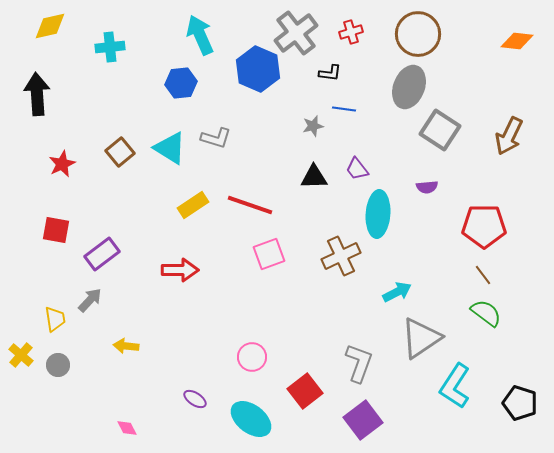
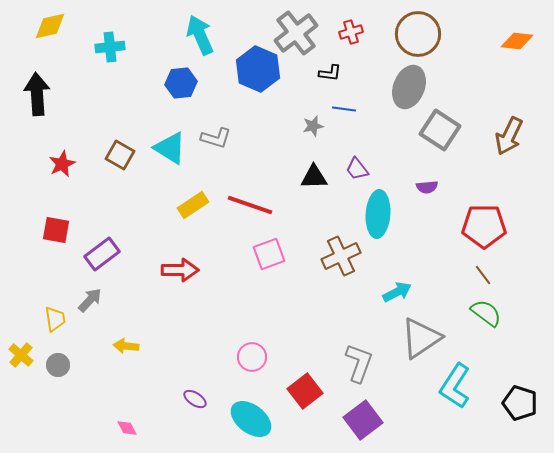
brown square at (120, 152): moved 3 px down; rotated 20 degrees counterclockwise
